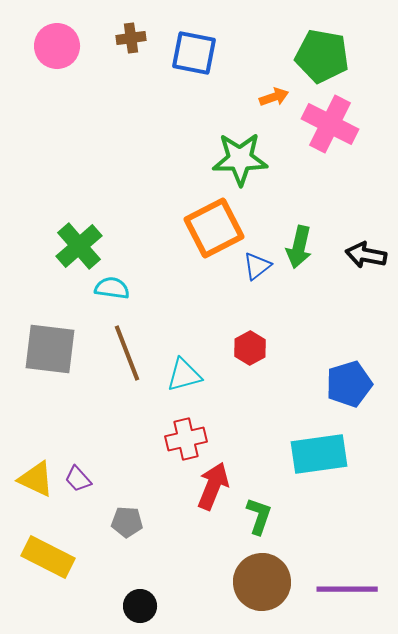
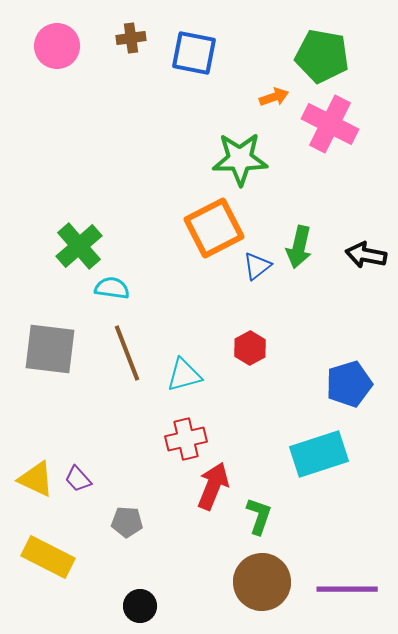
cyan rectangle: rotated 10 degrees counterclockwise
